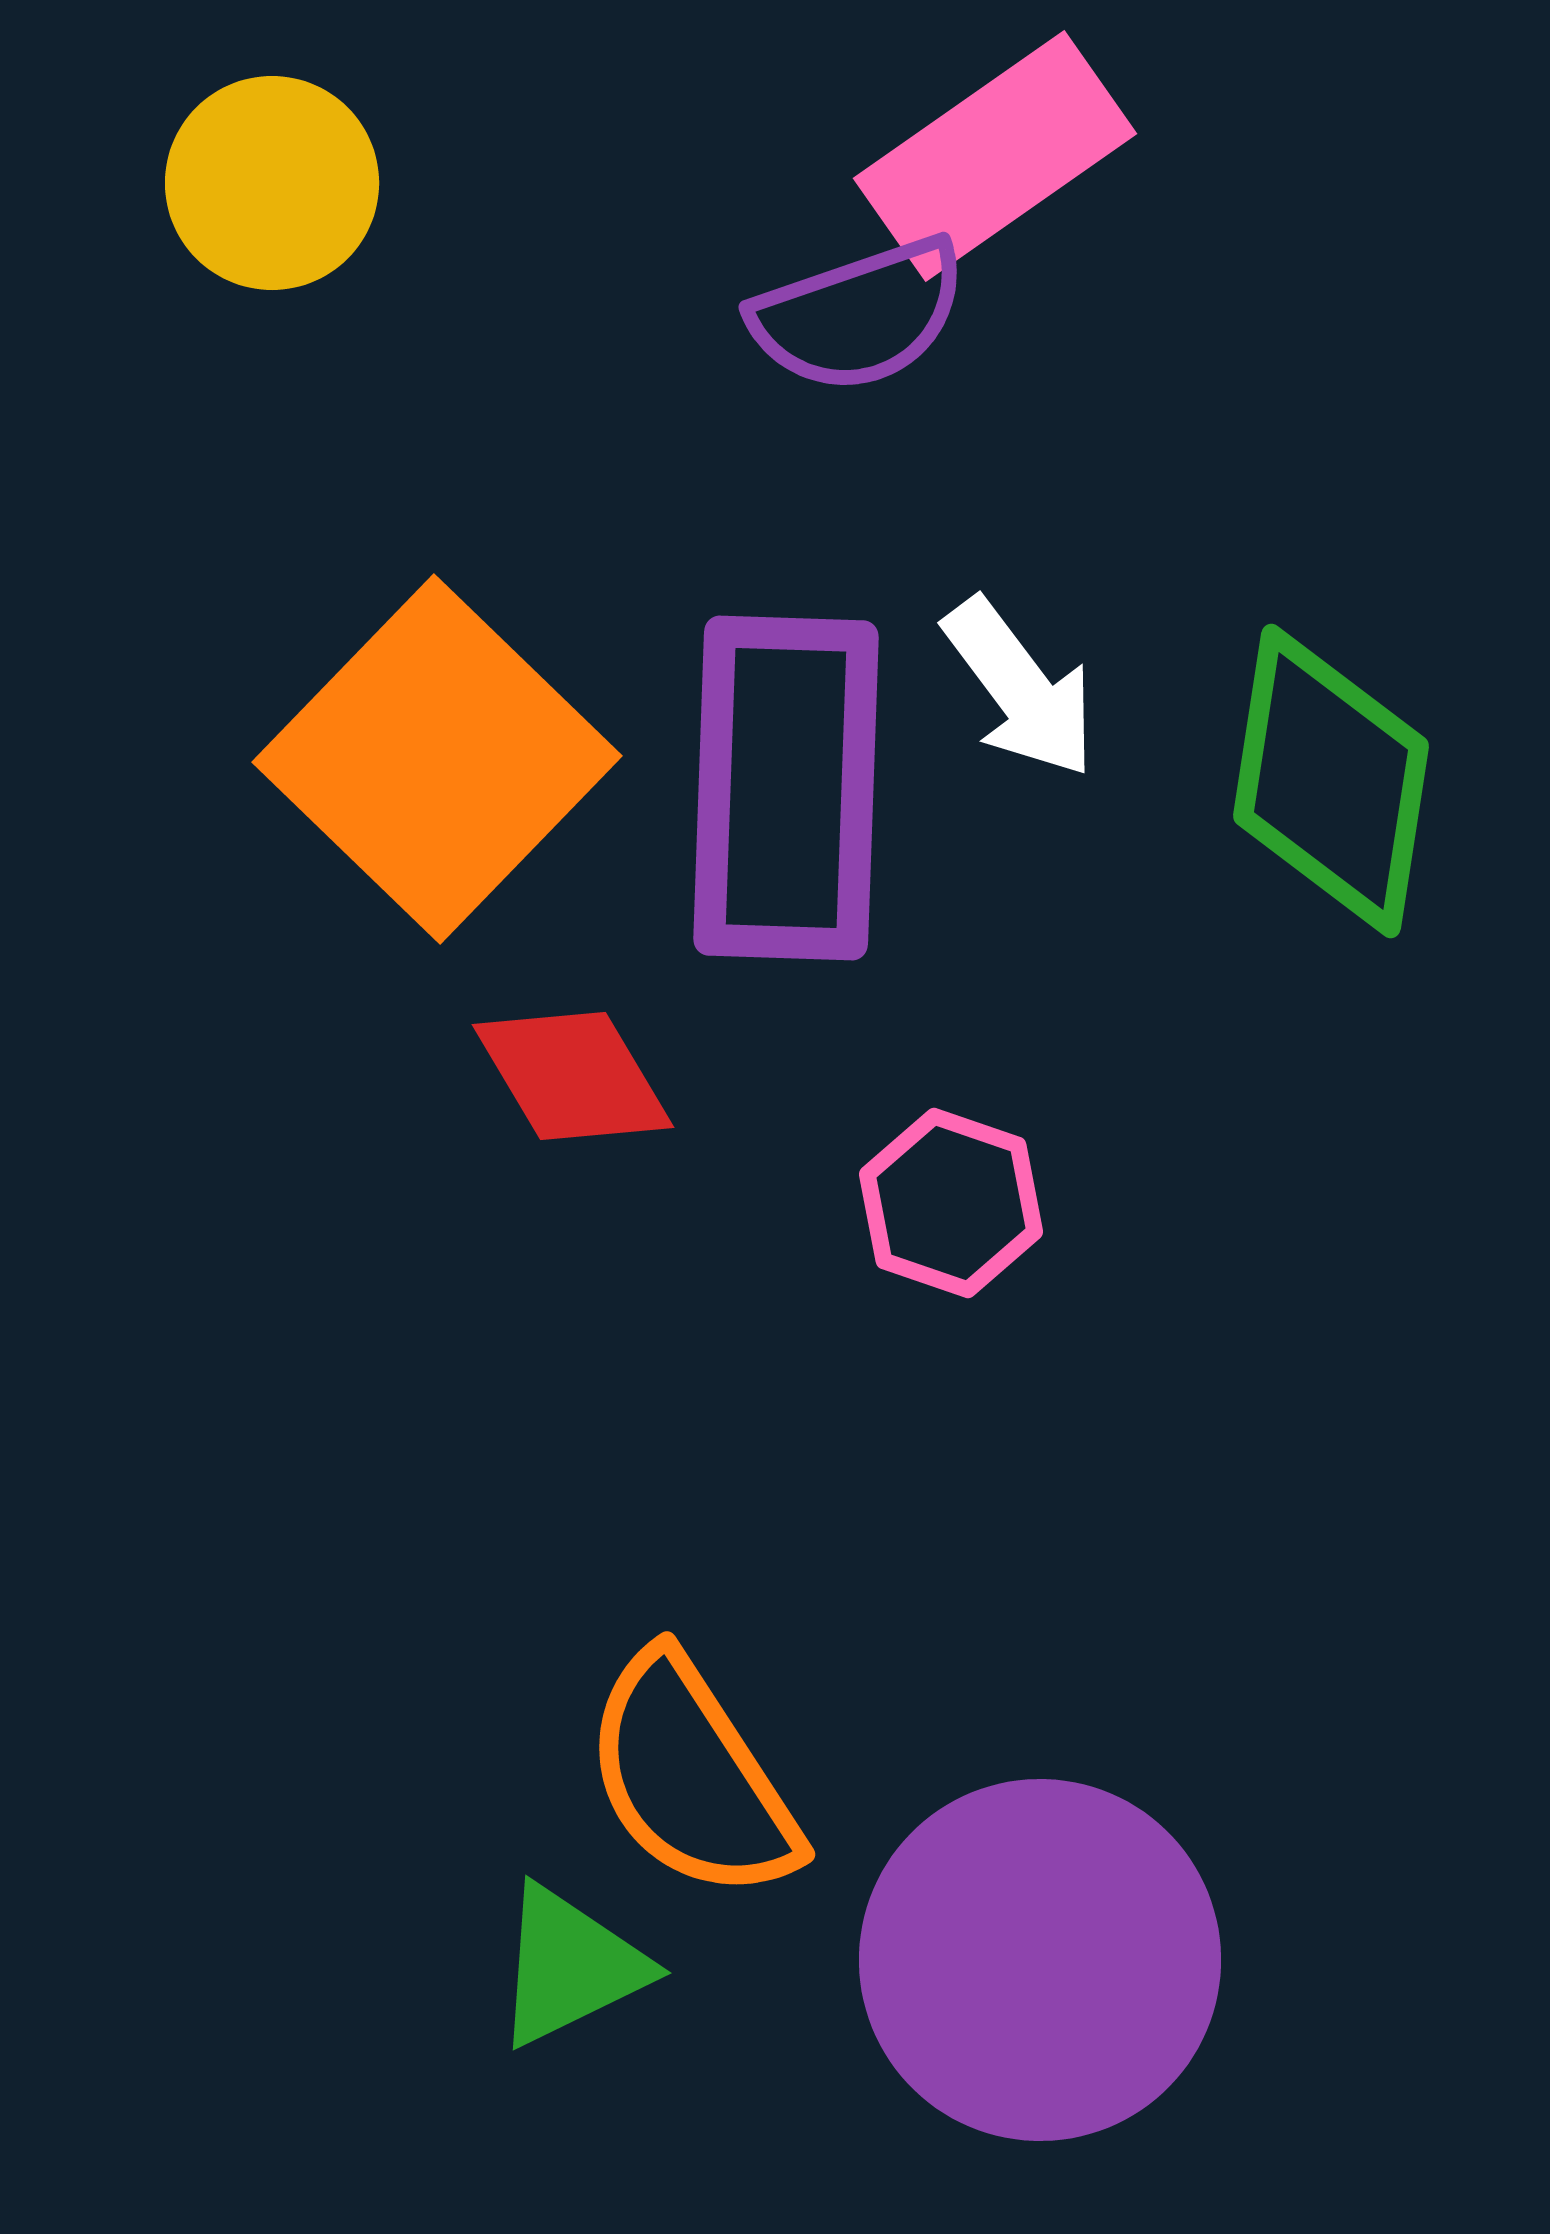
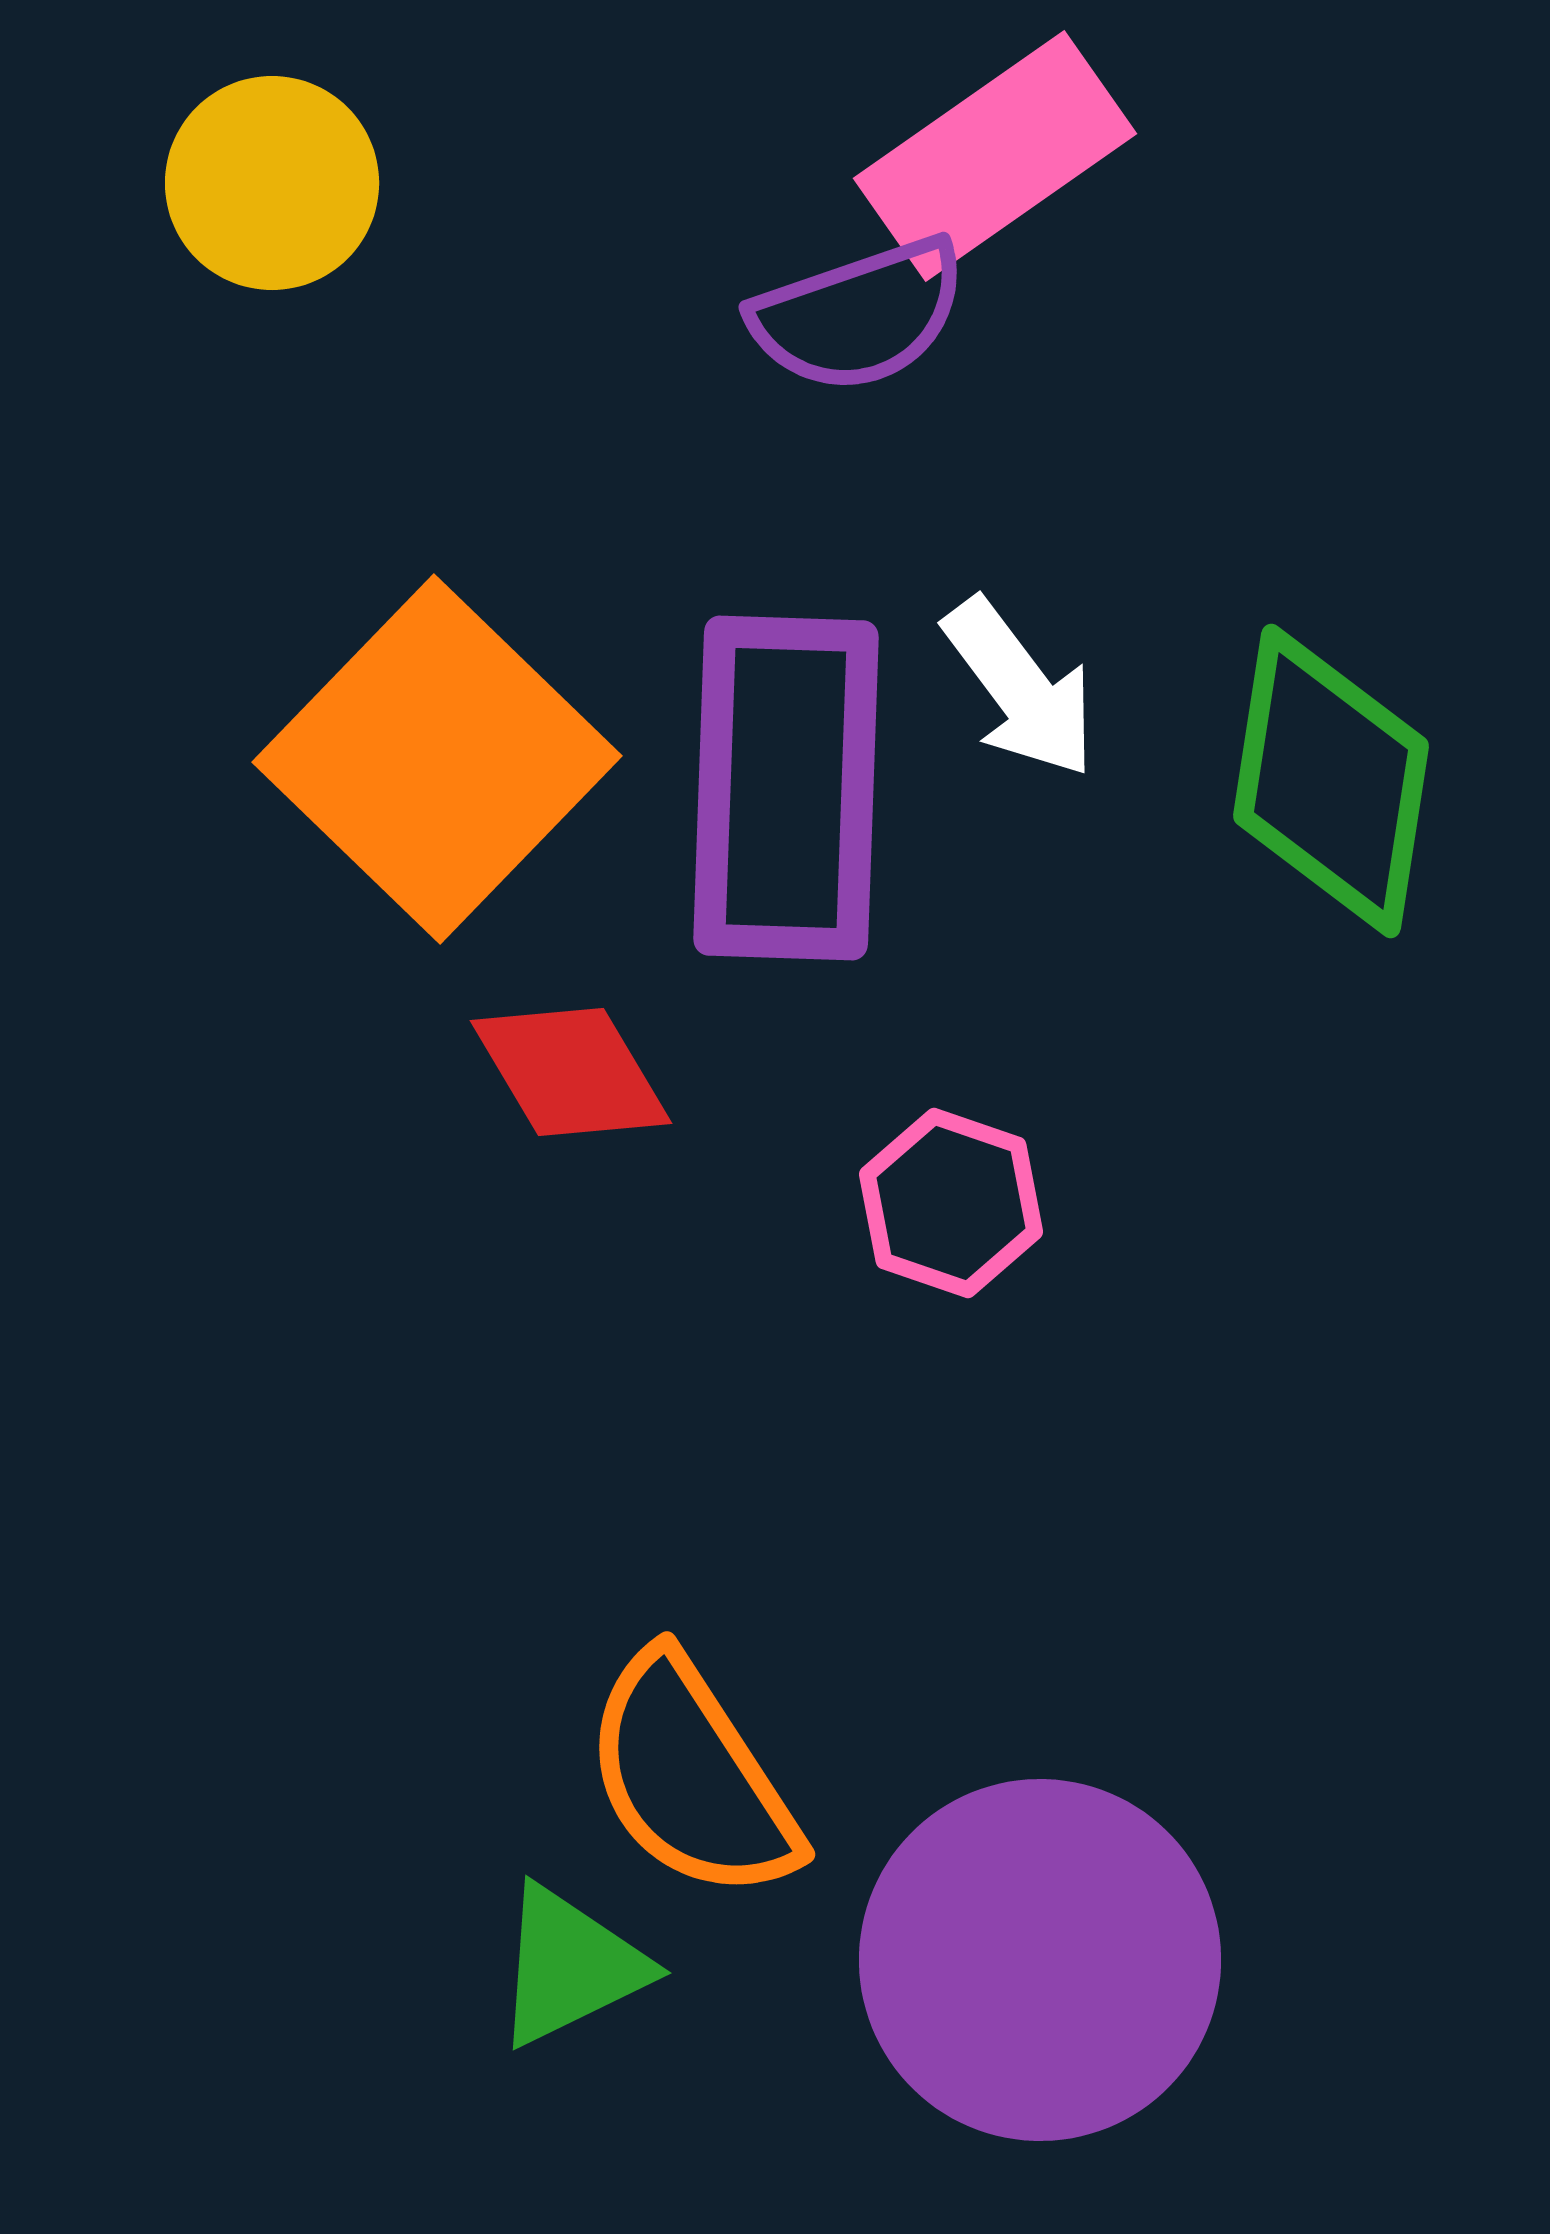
red diamond: moved 2 px left, 4 px up
